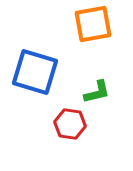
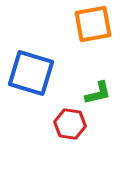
blue square: moved 4 px left, 1 px down
green L-shape: moved 1 px right, 1 px down
